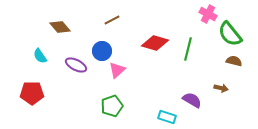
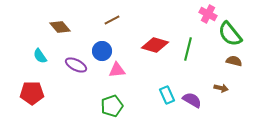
red diamond: moved 2 px down
pink triangle: rotated 36 degrees clockwise
cyan rectangle: moved 22 px up; rotated 48 degrees clockwise
